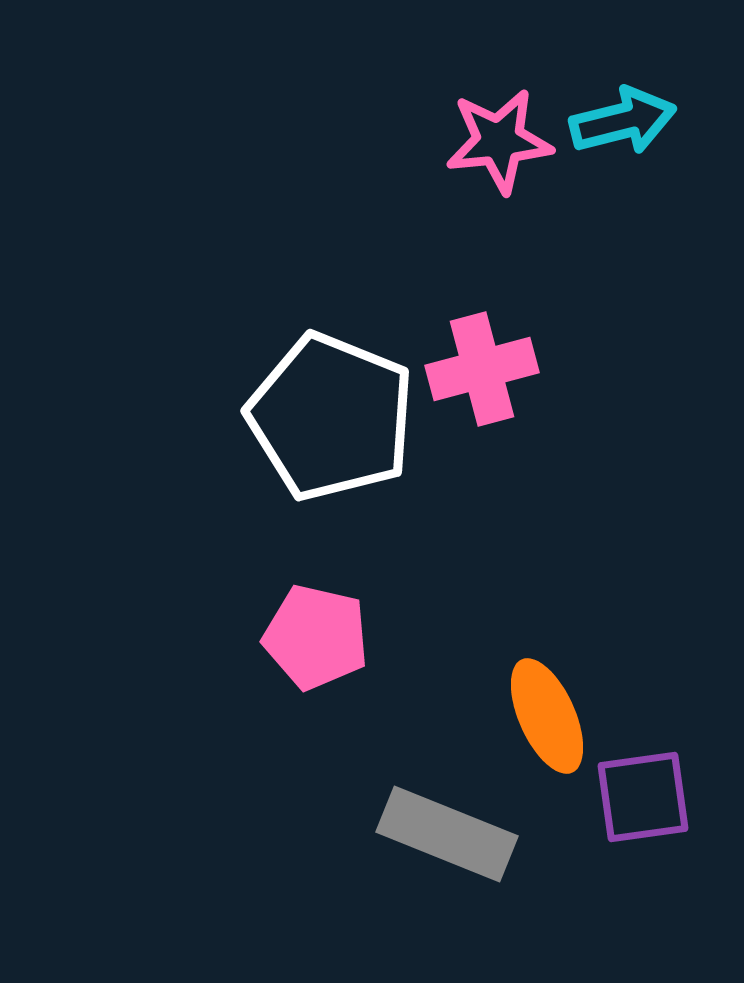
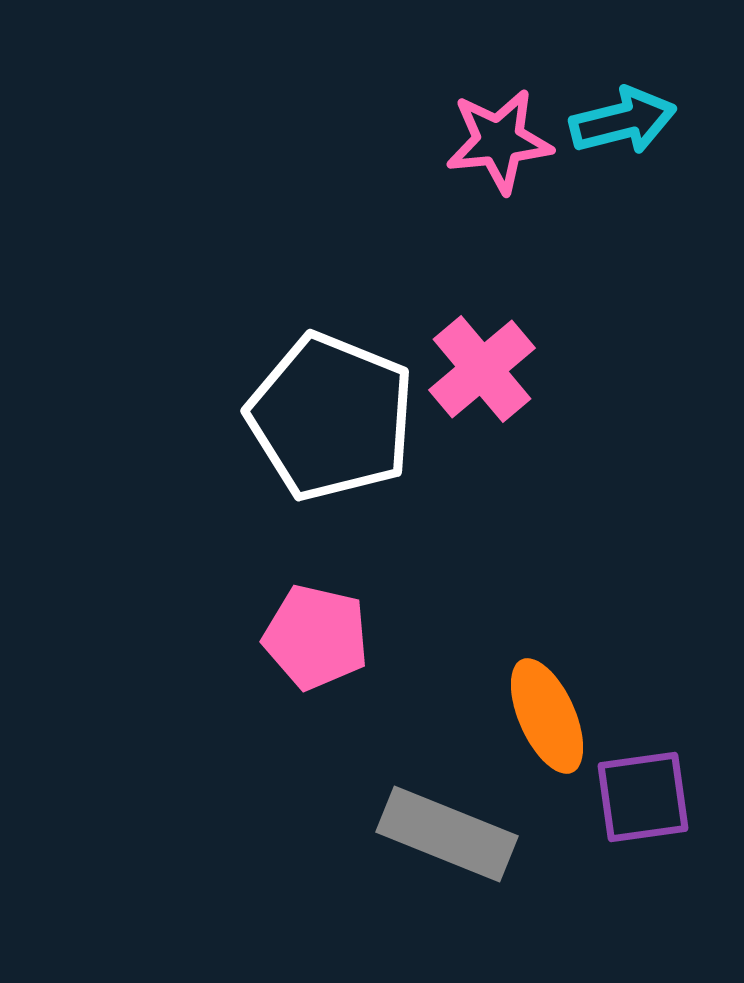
pink cross: rotated 25 degrees counterclockwise
